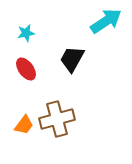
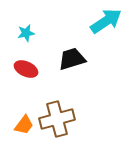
black trapezoid: rotated 44 degrees clockwise
red ellipse: rotated 30 degrees counterclockwise
